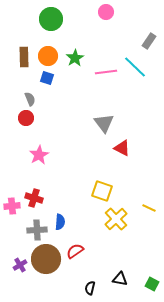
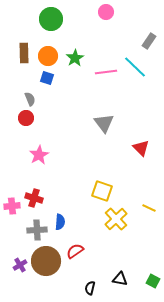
brown rectangle: moved 4 px up
red triangle: moved 19 px right; rotated 18 degrees clockwise
brown circle: moved 2 px down
green square: moved 1 px right, 3 px up
